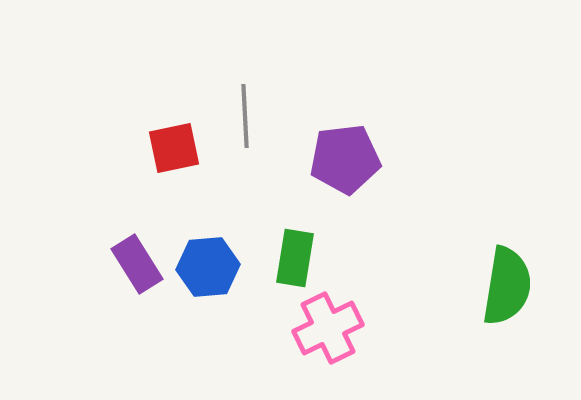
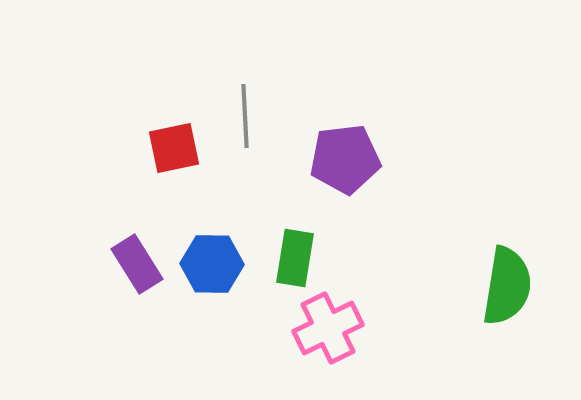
blue hexagon: moved 4 px right, 3 px up; rotated 6 degrees clockwise
